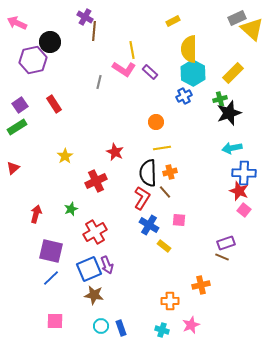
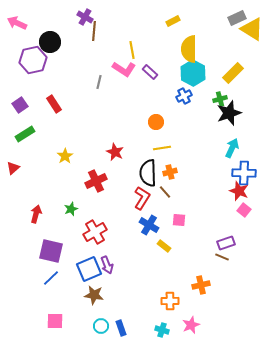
yellow triangle at (252, 29): rotated 10 degrees counterclockwise
green rectangle at (17, 127): moved 8 px right, 7 px down
cyan arrow at (232, 148): rotated 126 degrees clockwise
